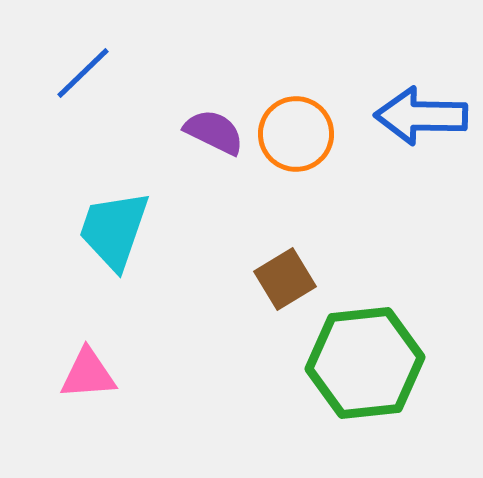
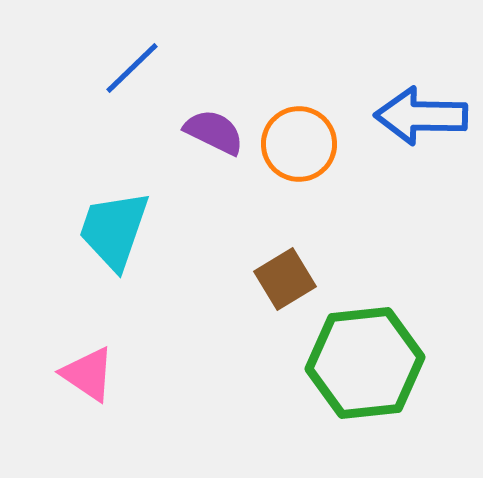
blue line: moved 49 px right, 5 px up
orange circle: moved 3 px right, 10 px down
pink triangle: rotated 38 degrees clockwise
